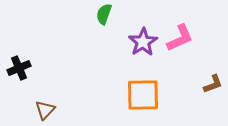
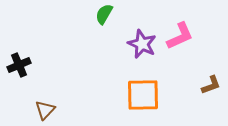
green semicircle: rotated 10 degrees clockwise
pink L-shape: moved 2 px up
purple star: moved 1 px left, 2 px down; rotated 16 degrees counterclockwise
black cross: moved 3 px up
brown L-shape: moved 2 px left, 1 px down
